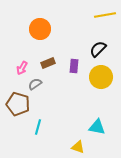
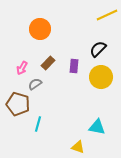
yellow line: moved 2 px right; rotated 15 degrees counterclockwise
brown rectangle: rotated 24 degrees counterclockwise
cyan line: moved 3 px up
